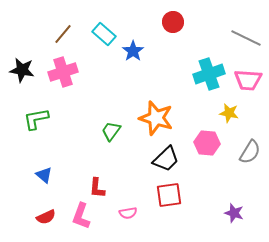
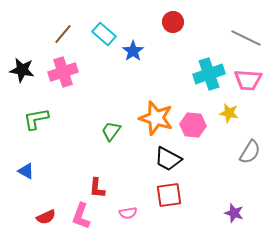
pink hexagon: moved 14 px left, 18 px up
black trapezoid: moved 2 px right; rotated 72 degrees clockwise
blue triangle: moved 18 px left, 4 px up; rotated 12 degrees counterclockwise
